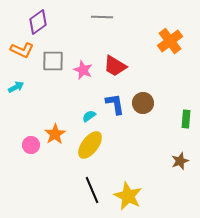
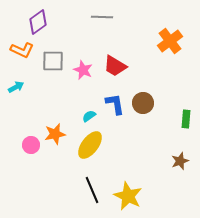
orange star: rotated 20 degrees clockwise
